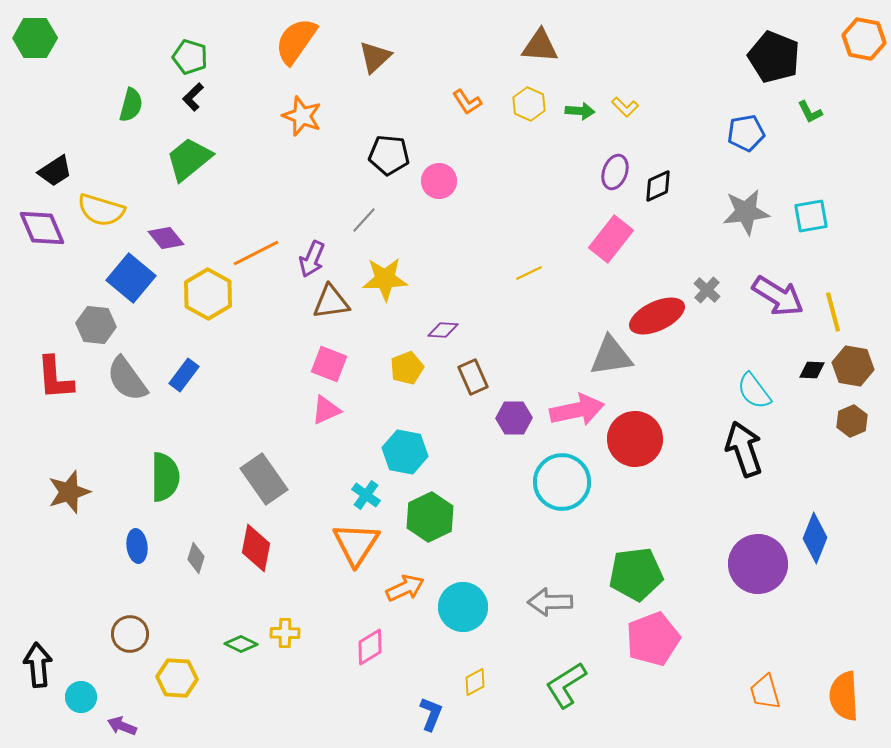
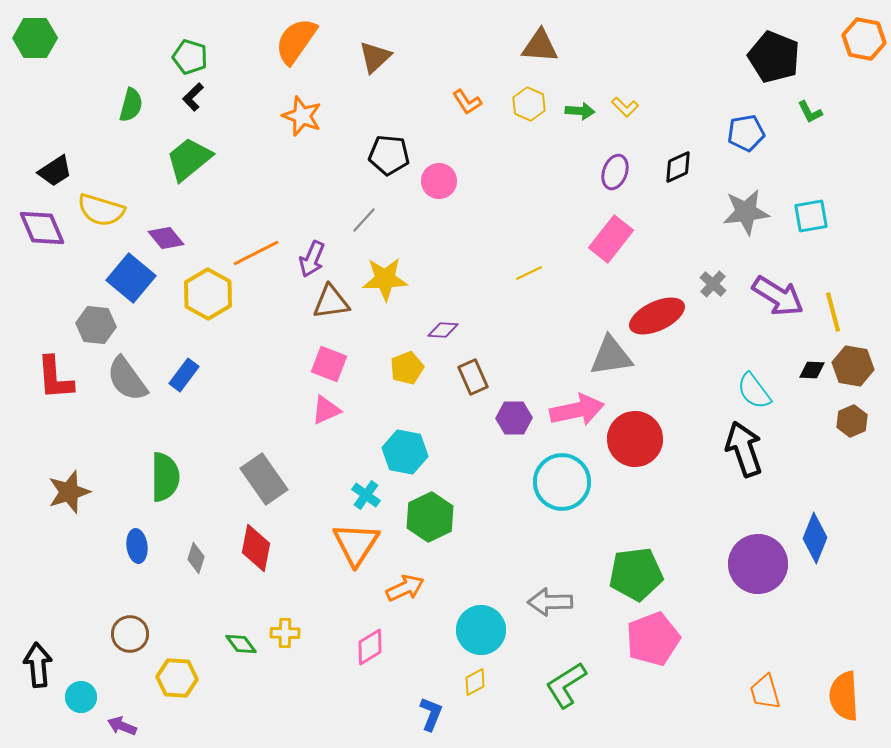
black diamond at (658, 186): moved 20 px right, 19 px up
gray cross at (707, 290): moved 6 px right, 6 px up
cyan circle at (463, 607): moved 18 px right, 23 px down
green diamond at (241, 644): rotated 28 degrees clockwise
